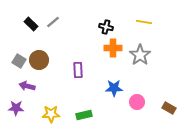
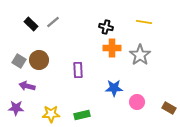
orange cross: moved 1 px left
green rectangle: moved 2 px left
